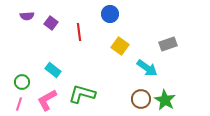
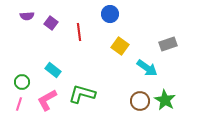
brown circle: moved 1 px left, 2 px down
